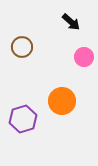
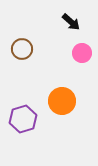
brown circle: moved 2 px down
pink circle: moved 2 px left, 4 px up
